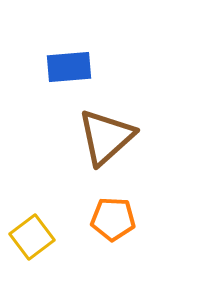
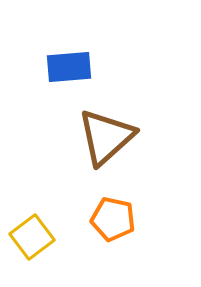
orange pentagon: rotated 9 degrees clockwise
